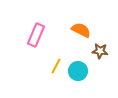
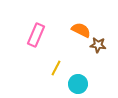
brown star: moved 2 px left, 6 px up
yellow line: moved 2 px down
cyan circle: moved 13 px down
